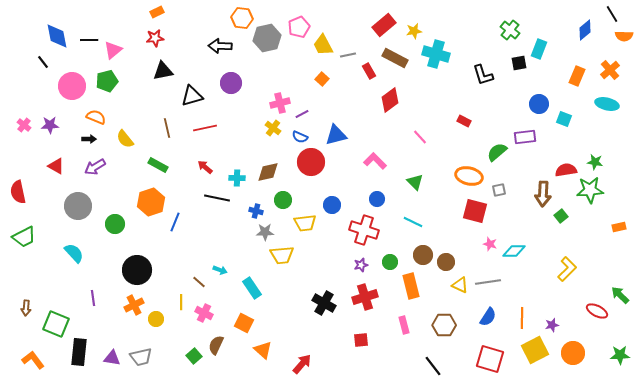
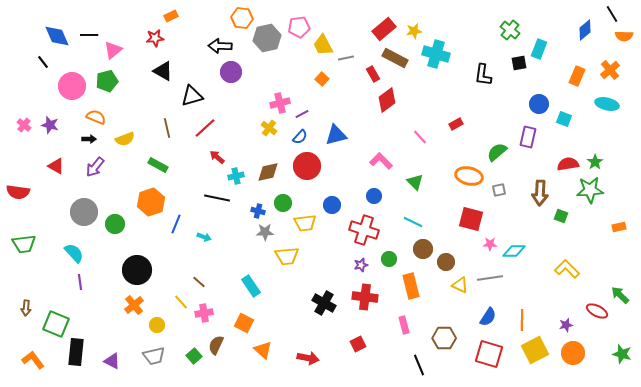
orange rectangle at (157, 12): moved 14 px right, 4 px down
red rectangle at (384, 25): moved 4 px down
pink pentagon at (299, 27): rotated 15 degrees clockwise
blue diamond at (57, 36): rotated 12 degrees counterclockwise
black line at (89, 40): moved 5 px up
gray line at (348, 55): moved 2 px left, 3 px down
black triangle at (163, 71): rotated 40 degrees clockwise
red rectangle at (369, 71): moved 4 px right, 3 px down
black L-shape at (483, 75): rotated 25 degrees clockwise
purple circle at (231, 83): moved 11 px up
red diamond at (390, 100): moved 3 px left
red rectangle at (464, 121): moved 8 px left, 3 px down; rotated 56 degrees counterclockwise
purple star at (50, 125): rotated 18 degrees clockwise
red line at (205, 128): rotated 30 degrees counterclockwise
yellow cross at (273, 128): moved 4 px left
blue semicircle at (300, 137): rotated 70 degrees counterclockwise
purple rectangle at (525, 137): moved 3 px right; rotated 70 degrees counterclockwise
yellow semicircle at (125, 139): rotated 72 degrees counterclockwise
pink L-shape at (375, 161): moved 6 px right
red circle at (311, 162): moved 4 px left, 4 px down
green star at (595, 162): rotated 28 degrees clockwise
purple arrow at (95, 167): rotated 20 degrees counterclockwise
red arrow at (205, 167): moved 12 px right, 10 px up
red semicircle at (566, 170): moved 2 px right, 6 px up
cyan cross at (237, 178): moved 1 px left, 2 px up; rotated 14 degrees counterclockwise
red semicircle at (18, 192): rotated 70 degrees counterclockwise
brown arrow at (543, 194): moved 3 px left, 1 px up
blue circle at (377, 199): moved 3 px left, 3 px up
green circle at (283, 200): moved 3 px down
gray circle at (78, 206): moved 6 px right, 6 px down
blue cross at (256, 211): moved 2 px right
red square at (475, 211): moved 4 px left, 8 px down
green square at (561, 216): rotated 32 degrees counterclockwise
blue line at (175, 222): moved 1 px right, 2 px down
green trapezoid at (24, 237): moved 7 px down; rotated 20 degrees clockwise
pink star at (490, 244): rotated 16 degrees counterclockwise
yellow trapezoid at (282, 255): moved 5 px right, 1 px down
brown circle at (423, 255): moved 6 px up
green circle at (390, 262): moved 1 px left, 3 px up
yellow L-shape at (567, 269): rotated 90 degrees counterclockwise
cyan arrow at (220, 270): moved 16 px left, 33 px up
gray line at (488, 282): moved 2 px right, 4 px up
cyan rectangle at (252, 288): moved 1 px left, 2 px up
red cross at (365, 297): rotated 25 degrees clockwise
purple line at (93, 298): moved 13 px left, 16 px up
yellow line at (181, 302): rotated 42 degrees counterclockwise
orange cross at (134, 305): rotated 12 degrees counterclockwise
pink cross at (204, 313): rotated 36 degrees counterclockwise
orange line at (522, 318): moved 2 px down
yellow circle at (156, 319): moved 1 px right, 6 px down
brown hexagon at (444, 325): moved 13 px down
purple star at (552, 325): moved 14 px right
red square at (361, 340): moved 3 px left, 4 px down; rotated 21 degrees counterclockwise
black rectangle at (79, 352): moved 3 px left
green star at (620, 355): moved 2 px right, 1 px up; rotated 18 degrees clockwise
gray trapezoid at (141, 357): moved 13 px right, 1 px up
purple triangle at (112, 358): moved 3 px down; rotated 18 degrees clockwise
red square at (490, 359): moved 1 px left, 5 px up
red arrow at (302, 364): moved 6 px right, 6 px up; rotated 60 degrees clockwise
black line at (433, 366): moved 14 px left, 1 px up; rotated 15 degrees clockwise
